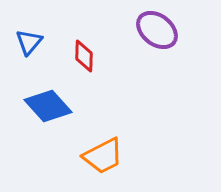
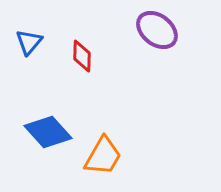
red diamond: moved 2 px left
blue diamond: moved 26 px down
orange trapezoid: rotated 33 degrees counterclockwise
